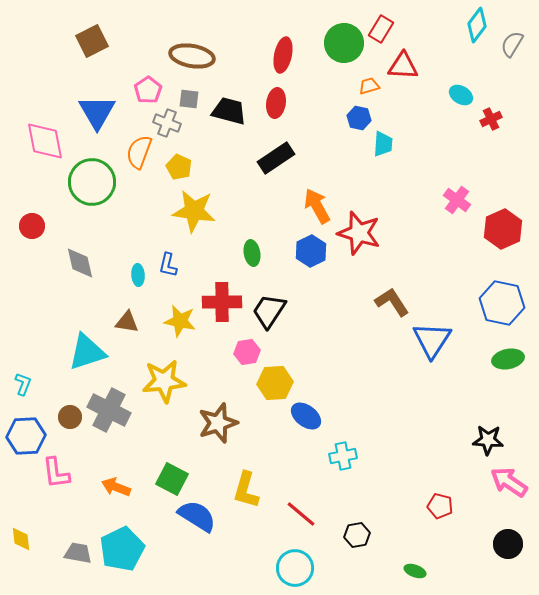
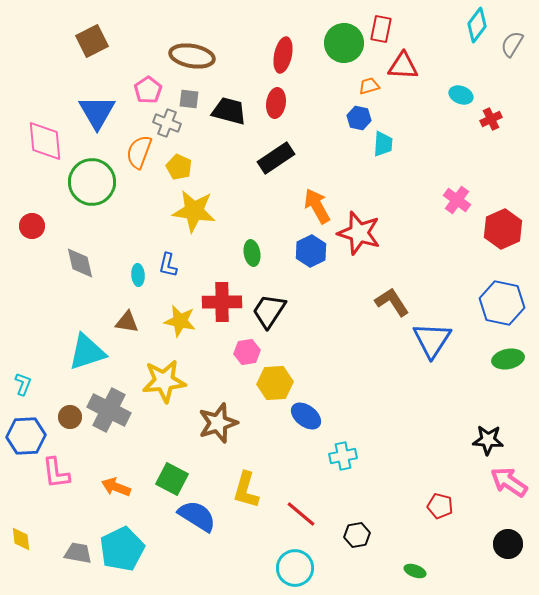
red rectangle at (381, 29): rotated 20 degrees counterclockwise
cyan ellipse at (461, 95): rotated 10 degrees counterclockwise
pink diamond at (45, 141): rotated 6 degrees clockwise
